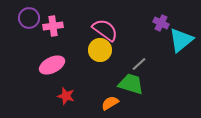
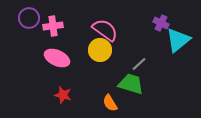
cyan triangle: moved 3 px left
pink ellipse: moved 5 px right, 7 px up; rotated 50 degrees clockwise
red star: moved 3 px left, 1 px up
orange semicircle: rotated 90 degrees counterclockwise
